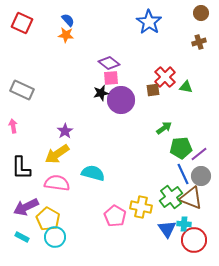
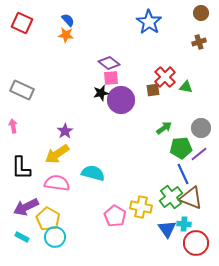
gray circle: moved 48 px up
red circle: moved 2 px right, 3 px down
